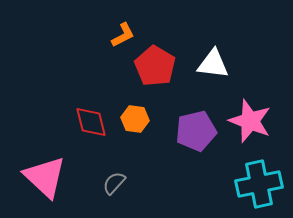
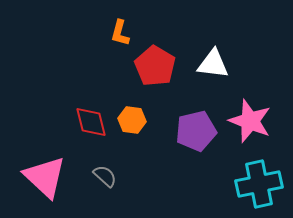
orange L-shape: moved 3 px left, 2 px up; rotated 132 degrees clockwise
orange hexagon: moved 3 px left, 1 px down
gray semicircle: moved 9 px left, 7 px up; rotated 90 degrees clockwise
